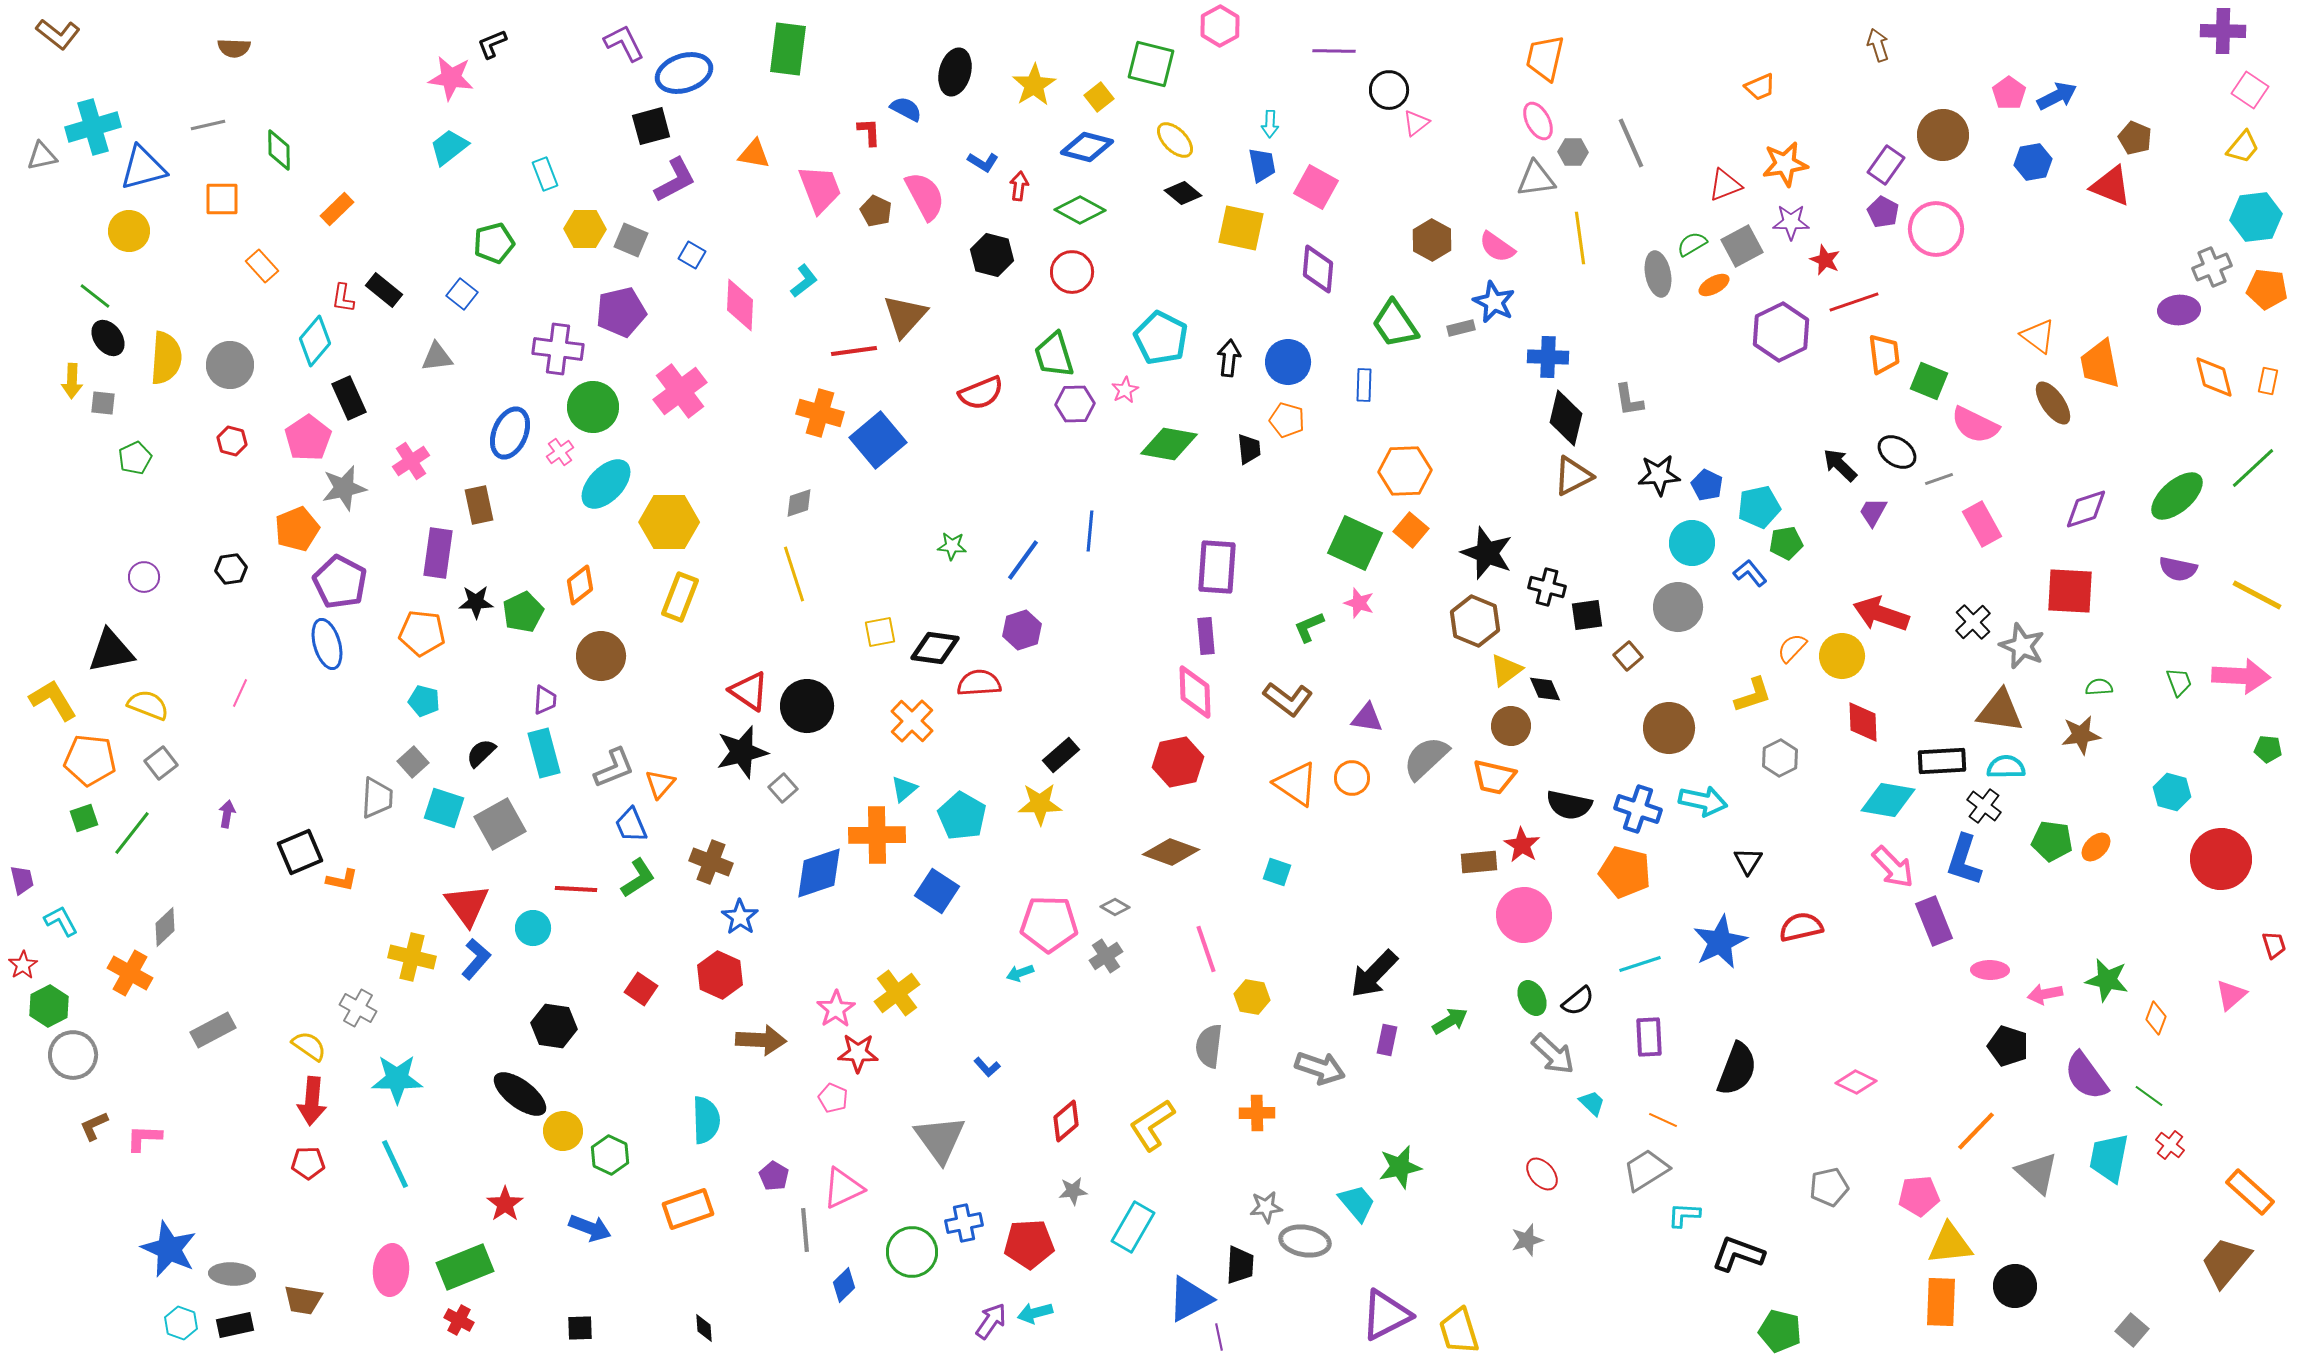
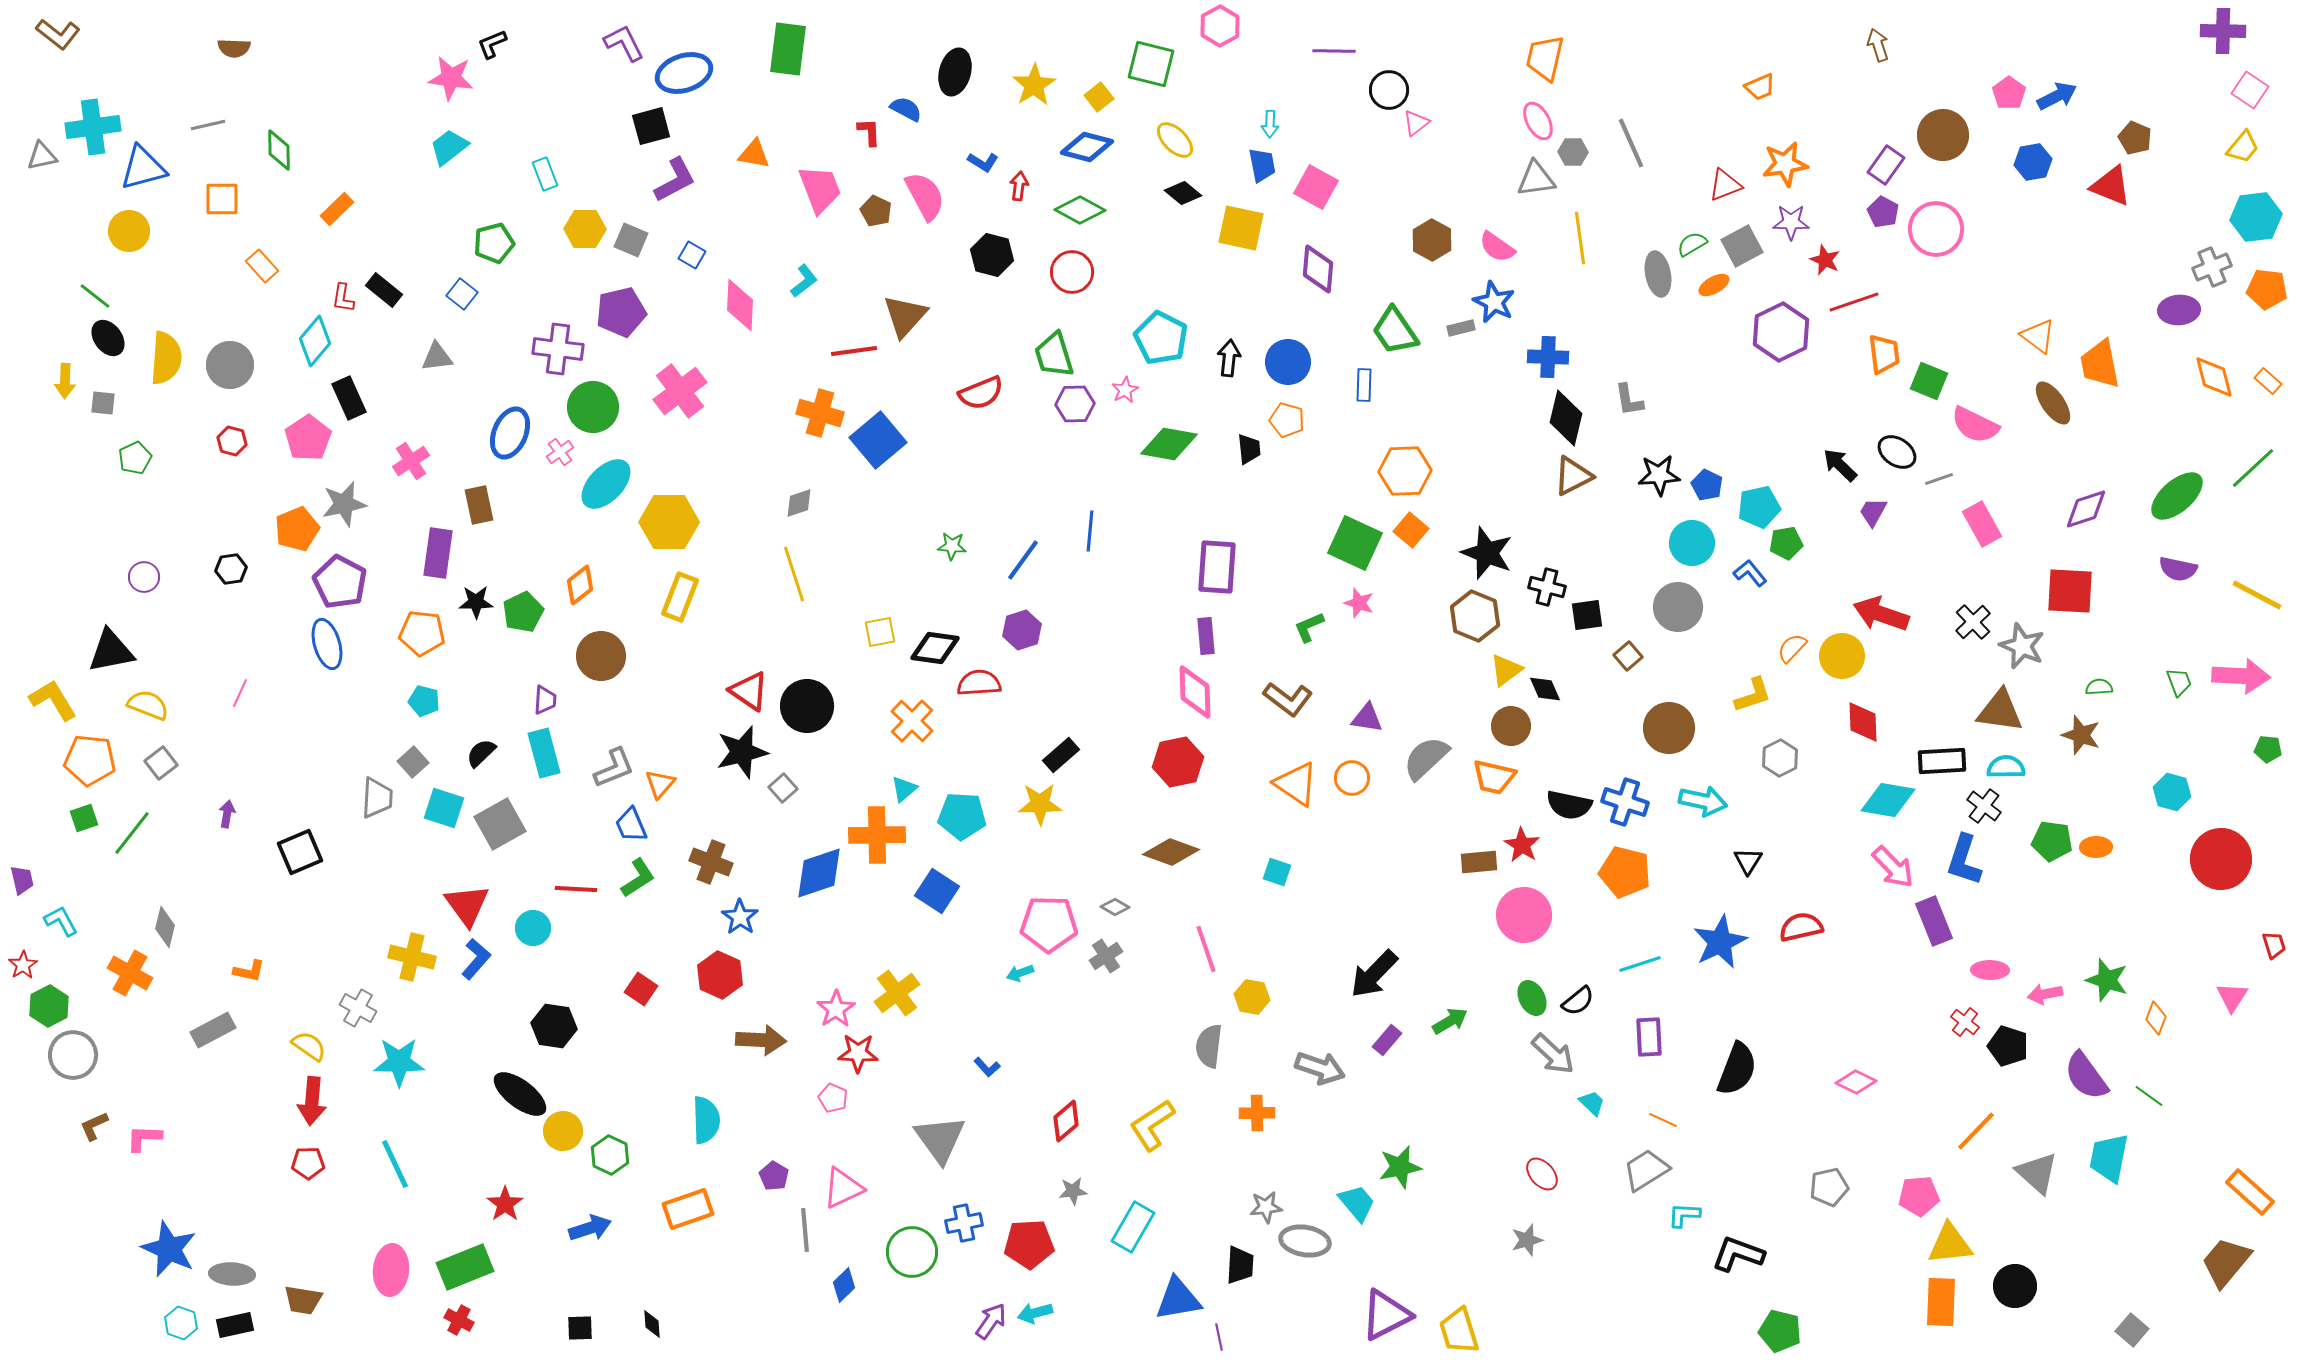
cyan cross at (93, 127): rotated 8 degrees clockwise
green trapezoid at (1395, 324): moved 7 px down
yellow arrow at (72, 381): moved 7 px left
orange rectangle at (2268, 381): rotated 60 degrees counterclockwise
gray star at (344, 488): moved 16 px down
brown hexagon at (1475, 621): moved 5 px up
brown star at (2081, 735): rotated 27 degrees clockwise
blue cross at (1638, 809): moved 13 px left, 7 px up
cyan pentagon at (962, 816): rotated 27 degrees counterclockwise
orange ellipse at (2096, 847): rotated 44 degrees clockwise
orange L-shape at (342, 880): moved 93 px left, 91 px down
gray diamond at (165, 927): rotated 33 degrees counterclockwise
green star at (2107, 980): rotated 6 degrees clockwise
pink triangle at (2231, 995): moved 1 px right, 2 px down; rotated 16 degrees counterclockwise
purple rectangle at (1387, 1040): rotated 28 degrees clockwise
cyan star at (397, 1079): moved 2 px right, 17 px up
red cross at (2170, 1145): moved 205 px left, 123 px up
blue arrow at (590, 1228): rotated 39 degrees counterclockwise
blue triangle at (1190, 1299): moved 12 px left; rotated 18 degrees clockwise
black diamond at (704, 1328): moved 52 px left, 4 px up
